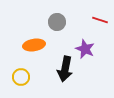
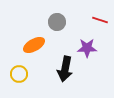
orange ellipse: rotated 20 degrees counterclockwise
purple star: moved 2 px right, 1 px up; rotated 24 degrees counterclockwise
yellow circle: moved 2 px left, 3 px up
